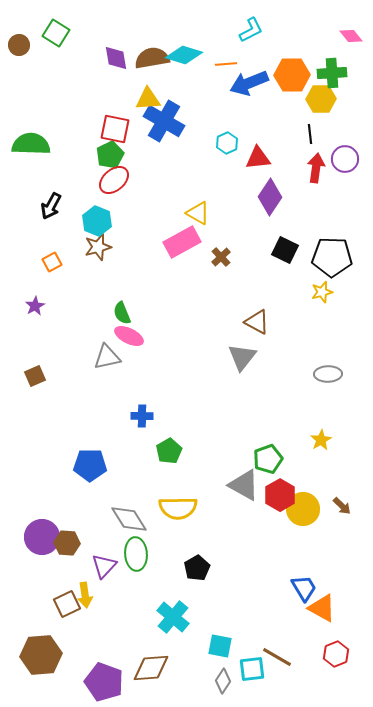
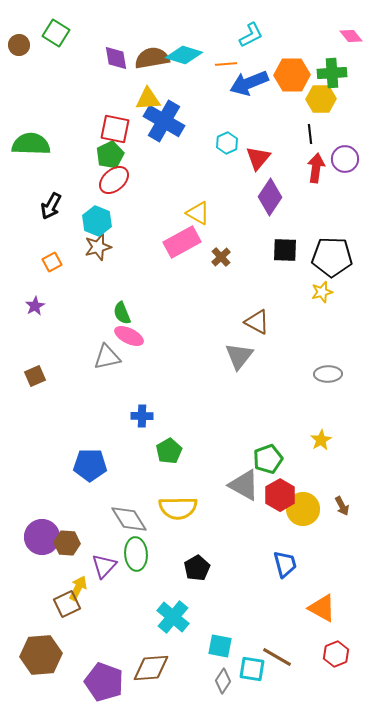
cyan L-shape at (251, 30): moved 5 px down
red triangle at (258, 158): rotated 44 degrees counterclockwise
black square at (285, 250): rotated 24 degrees counterclockwise
gray triangle at (242, 357): moved 3 px left, 1 px up
brown arrow at (342, 506): rotated 18 degrees clockwise
blue trapezoid at (304, 588): moved 19 px left, 24 px up; rotated 16 degrees clockwise
yellow arrow at (85, 595): moved 7 px left, 7 px up; rotated 145 degrees counterclockwise
cyan square at (252, 669): rotated 16 degrees clockwise
